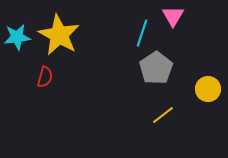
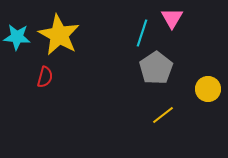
pink triangle: moved 1 px left, 2 px down
cyan star: rotated 12 degrees clockwise
